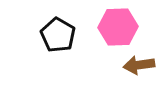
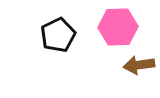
black pentagon: rotated 16 degrees clockwise
